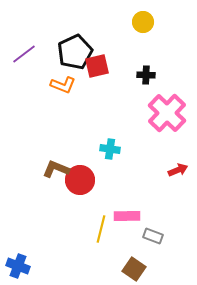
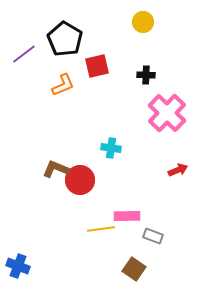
black pentagon: moved 10 px left, 13 px up; rotated 16 degrees counterclockwise
orange L-shape: rotated 45 degrees counterclockwise
cyan cross: moved 1 px right, 1 px up
yellow line: rotated 68 degrees clockwise
